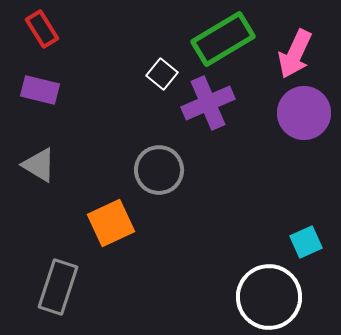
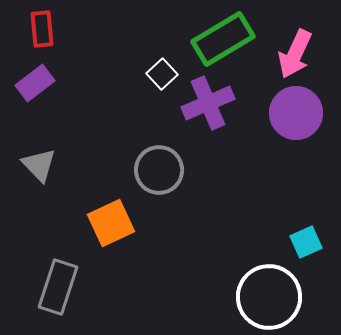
red rectangle: rotated 27 degrees clockwise
white square: rotated 8 degrees clockwise
purple rectangle: moved 5 px left, 7 px up; rotated 51 degrees counterclockwise
purple circle: moved 8 px left
gray triangle: rotated 15 degrees clockwise
